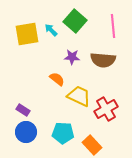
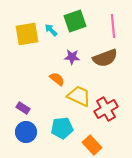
green square: rotated 30 degrees clockwise
brown semicircle: moved 2 px right, 2 px up; rotated 25 degrees counterclockwise
purple rectangle: moved 2 px up
cyan pentagon: moved 1 px left, 5 px up; rotated 10 degrees counterclockwise
